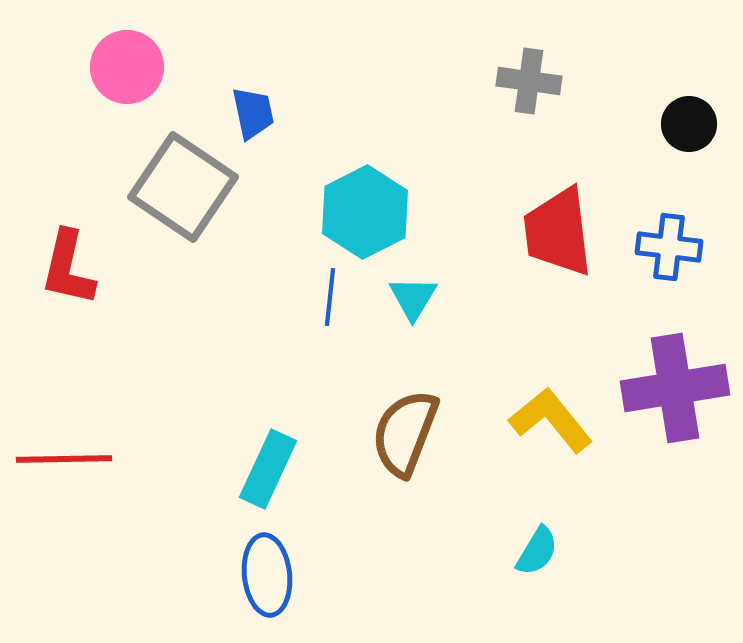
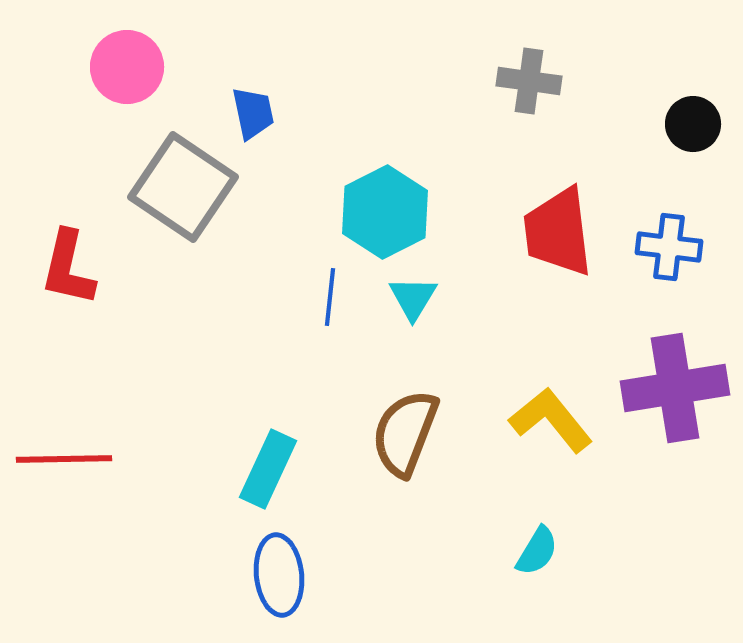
black circle: moved 4 px right
cyan hexagon: moved 20 px right
blue ellipse: moved 12 px right
